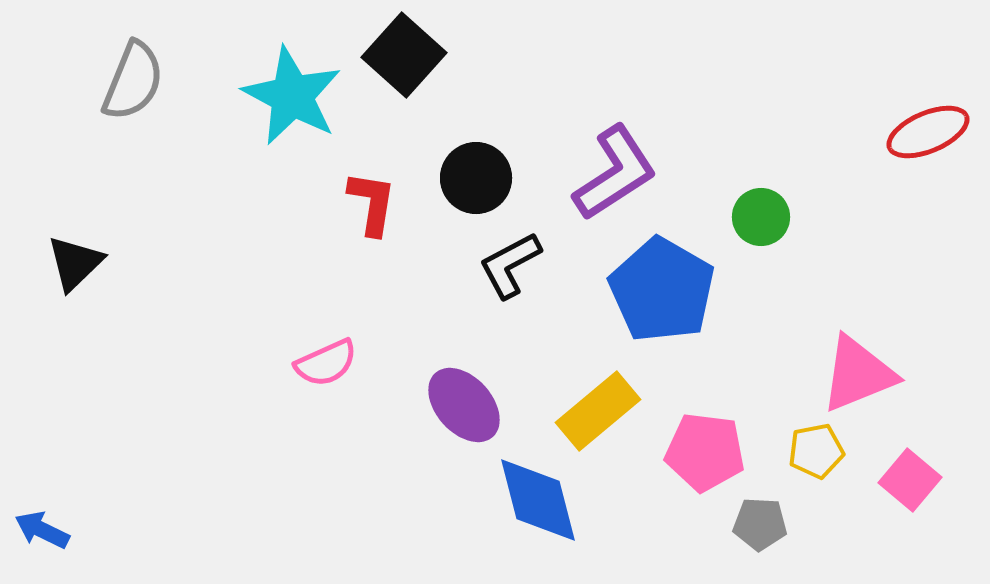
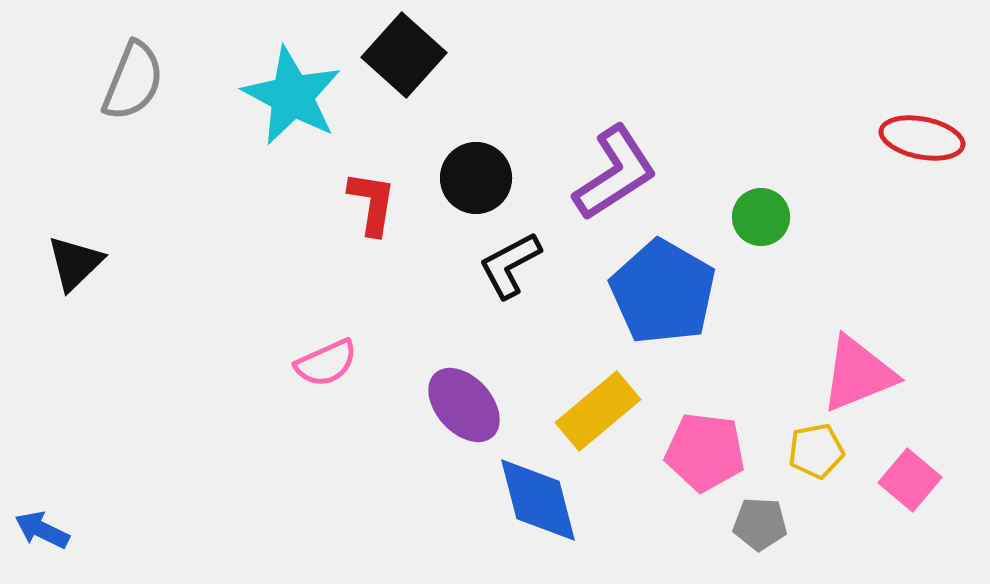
red ellipse: moved 6 px left, 6 px down; rotated 34 degrees clockwise
blue pentagon: moved 1 px right, 2 px down
